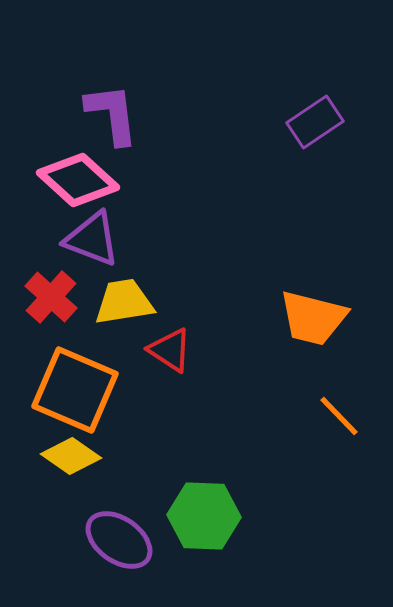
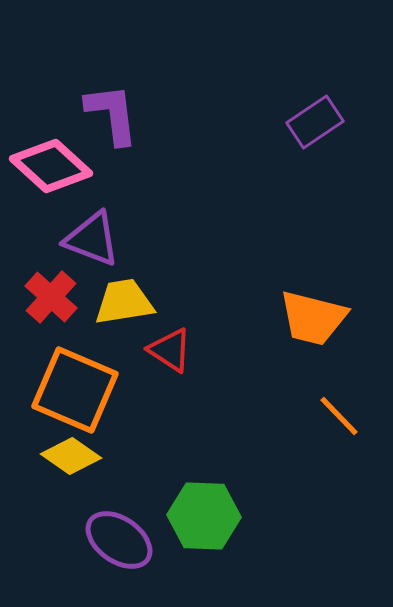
pink diamond: moved 27 px left, 14 px up
